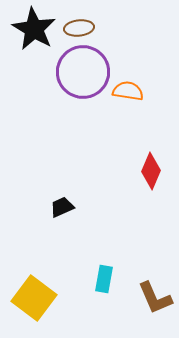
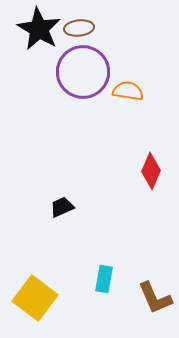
black star: moved 5 px right
yellow square: moved 1 px right
